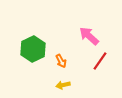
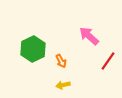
red line: moved 8 px right
